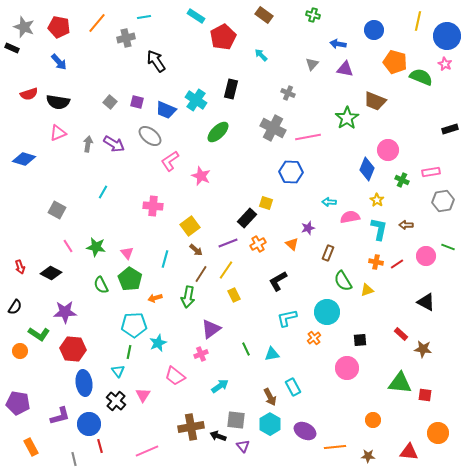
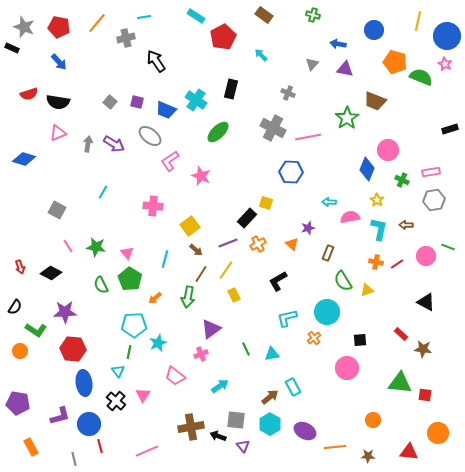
gray hexagon at (443, 201): moved 9 px left, 1 px up
orange arrow at (155, 298): rotated 24 degrees counterclockwise
green L-shape at (39, 334): moved 3 px left, 4 px up
brown arrow at (270, 397): rotated 102 degrees counterclockwise
